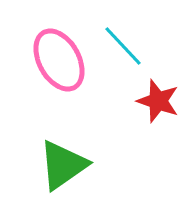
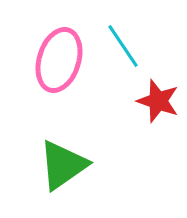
cyan line: rotated 9 degrees clockwise
pink ellipse: rotated 46 degrees clockwise
